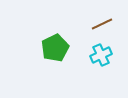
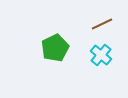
cyan cross: rotated 25 degrees counterclockwise
